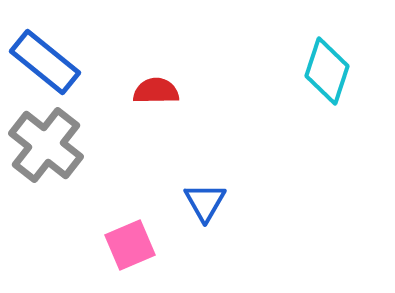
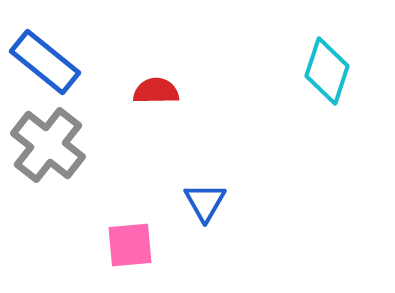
gray cross: moved 2 px right
pink square: rotated 18 degrees clockwise
